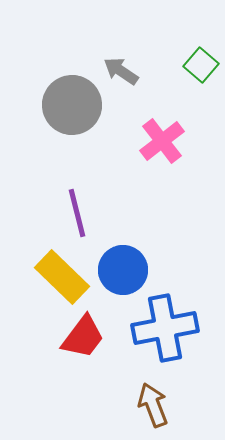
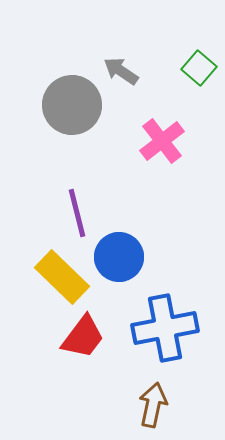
green square: moved 2 px left, 3 px down
blue circle: moved 4 px left, 13 px up
brown arrow: rotated 33 degrees clockwise
